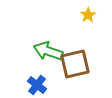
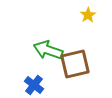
green arrow: moved 1 px up
blue cross: moved 3 px left
